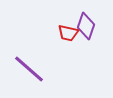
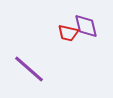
purple diamond: rotated 32 degrees counterclockwise
